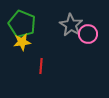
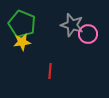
gray star: moved 1 px right; rotated 15 degrees counterclockwise
red line: moved 9 px right, 5 px down
